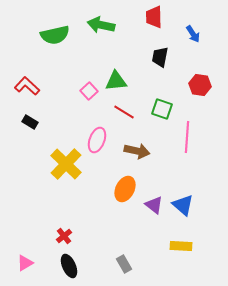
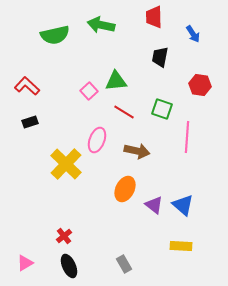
black rectangle: rotated 49 degrees counterclockwise
